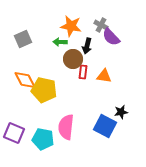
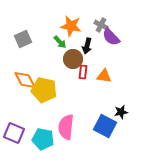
green arrow: rotated 136 degrees counterclockwise
